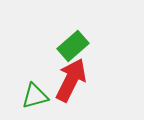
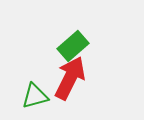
red arrow: moved 1 px left, 2 px up
